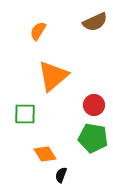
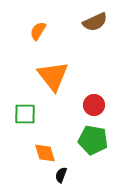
orange triangle: rotated 28 degrees counterclockwise
green pentagon: moved 2 px down
orange diamond: moved 1 px up; rotated 15 degrees clockwise
